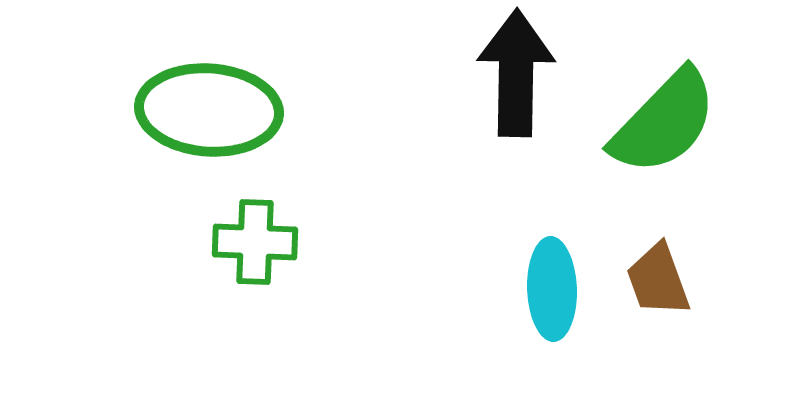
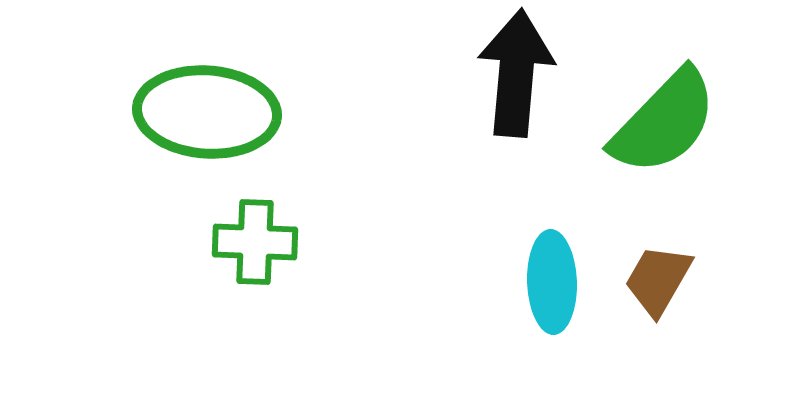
black arrow: rotated 4 degrees clockwise
green ellipse: moved 2 px left, 2 px down
brown trapezoid: rotated 50 degrees clockwise
cyan ellipse: moved 7 px up
